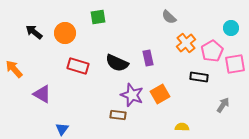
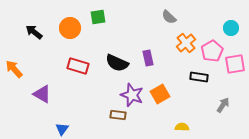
orange circle: moved 5 px right, 5 px up
